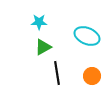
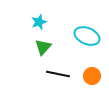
cyan star: rotated 21 degrees counterclockwise
green triangle: rotated 18 degrees counterclockwise
black line: moved 1 px right, 1 px down; rotated 70 degrees counterclockwise
